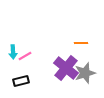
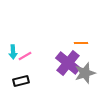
purple cross: moved 2 px right, 5 px up
